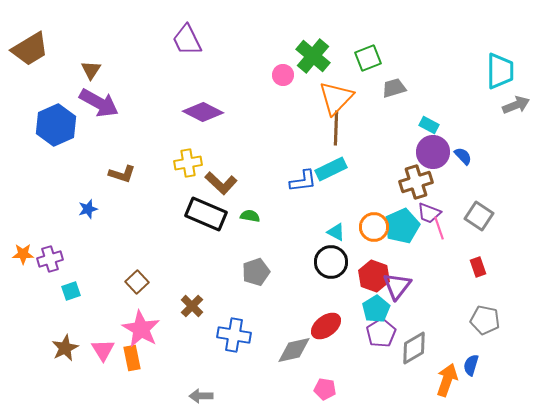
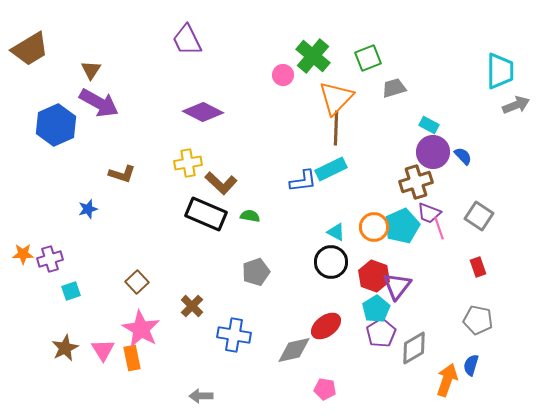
gray pentagon at (485, 320): moved 7 px left
